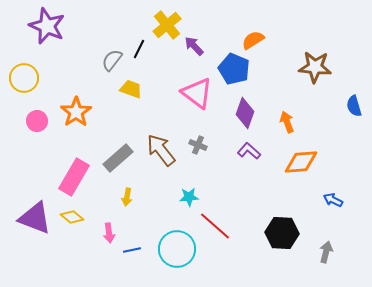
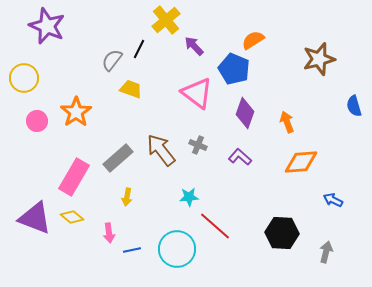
yellow cross: moved 1 px left, 5 px up
brown star: moved 4 px right, 8 px up; rotated 20 degrees counterclockwise
purple L-shape: moved 9 px left, 6 px down
